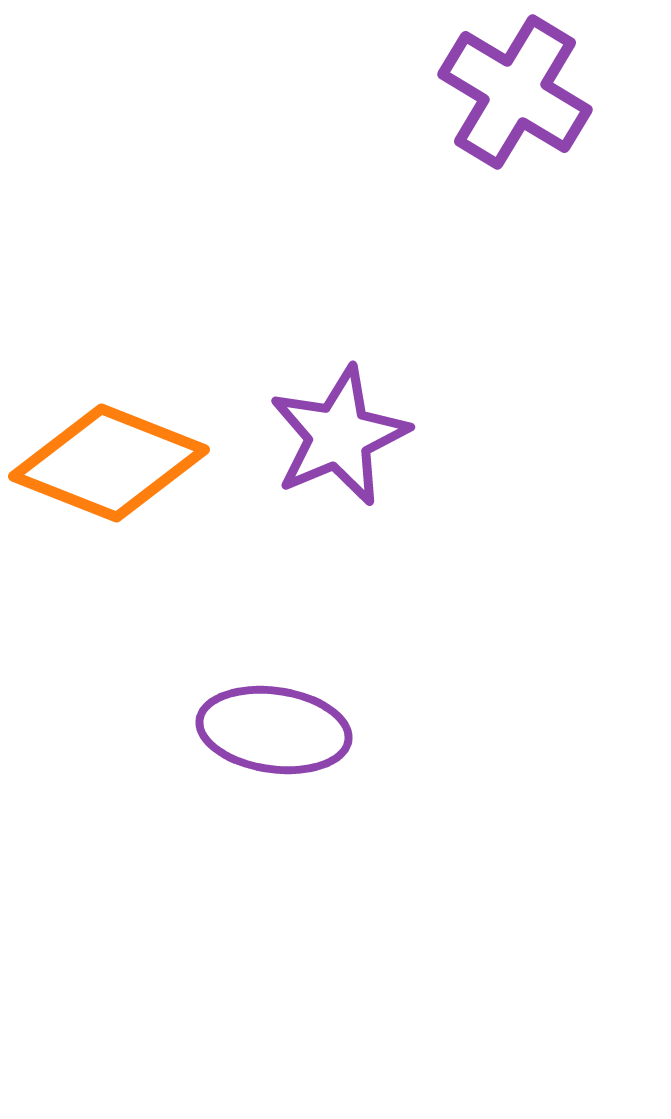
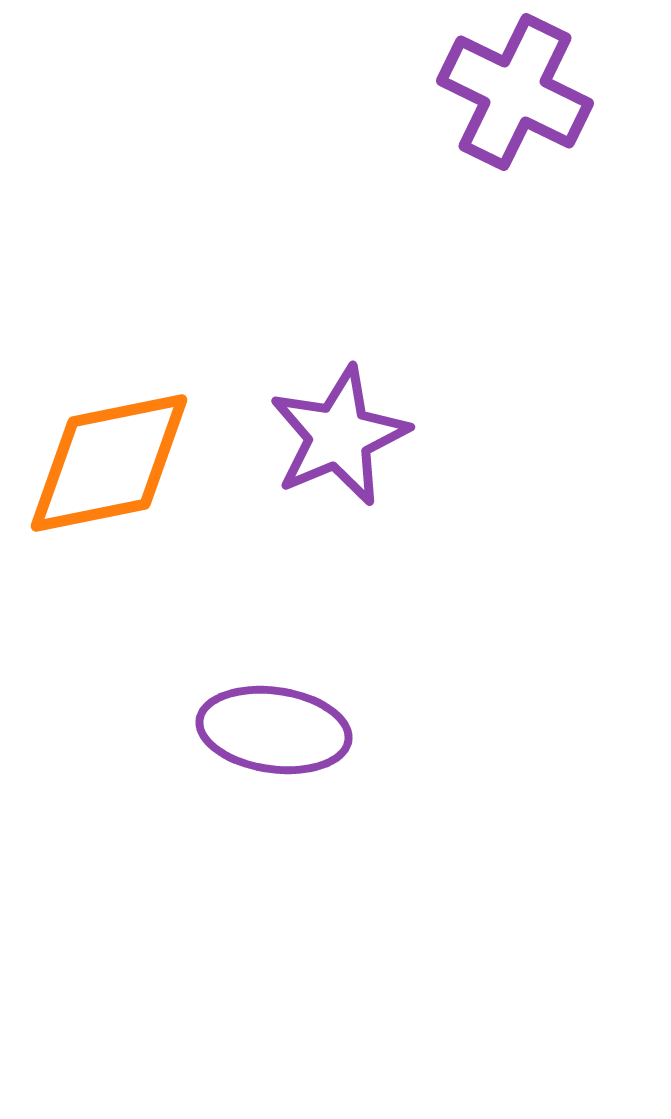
purple cross: rotated 5 degrees counterclockwise
orange diamond: rotated 33 degrees counterclockwise
